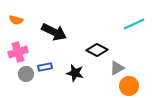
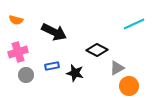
blue rectangle: moved 7 px right, 1 px up
gray circle: moved 1 px down
